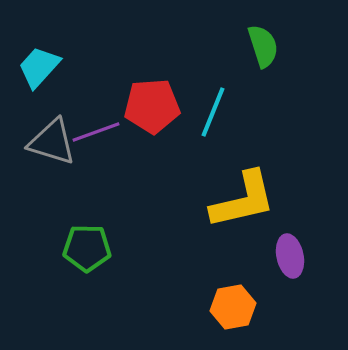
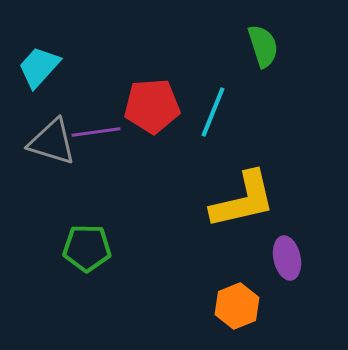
purple line: rotated 12 degrees clockwise
purple ellipse: moved 3 px left, 2 px down
orange hexagon: moved 4 px right, 1 px up; rotated 12 degrees counterclockwise
